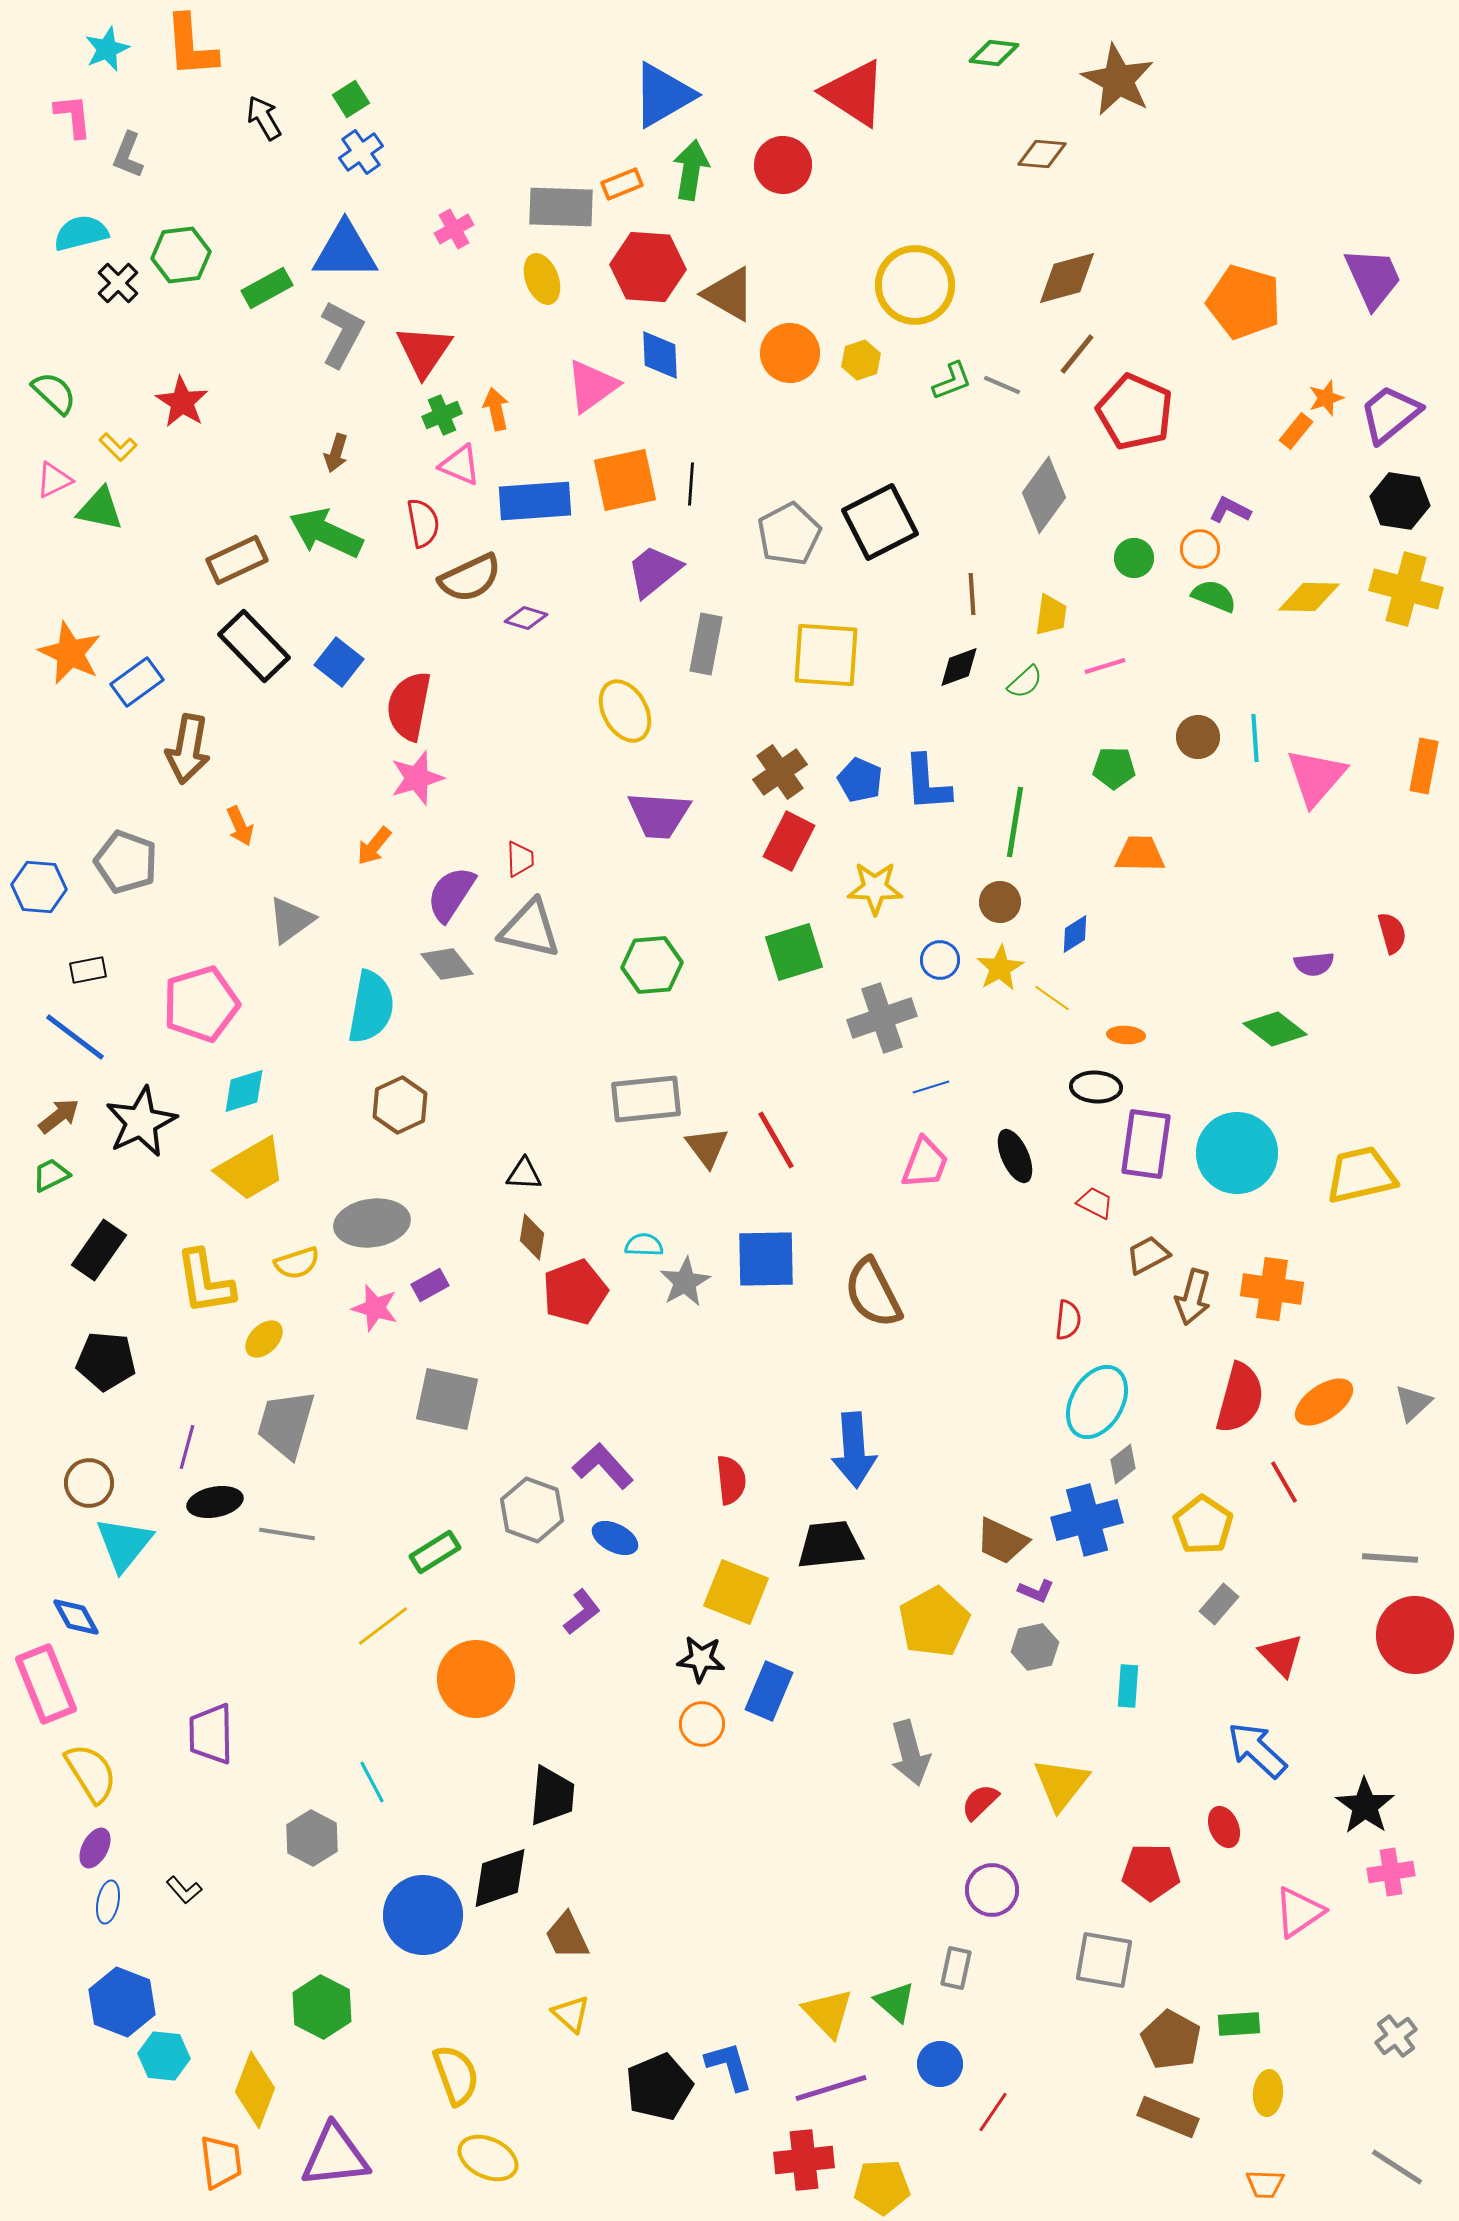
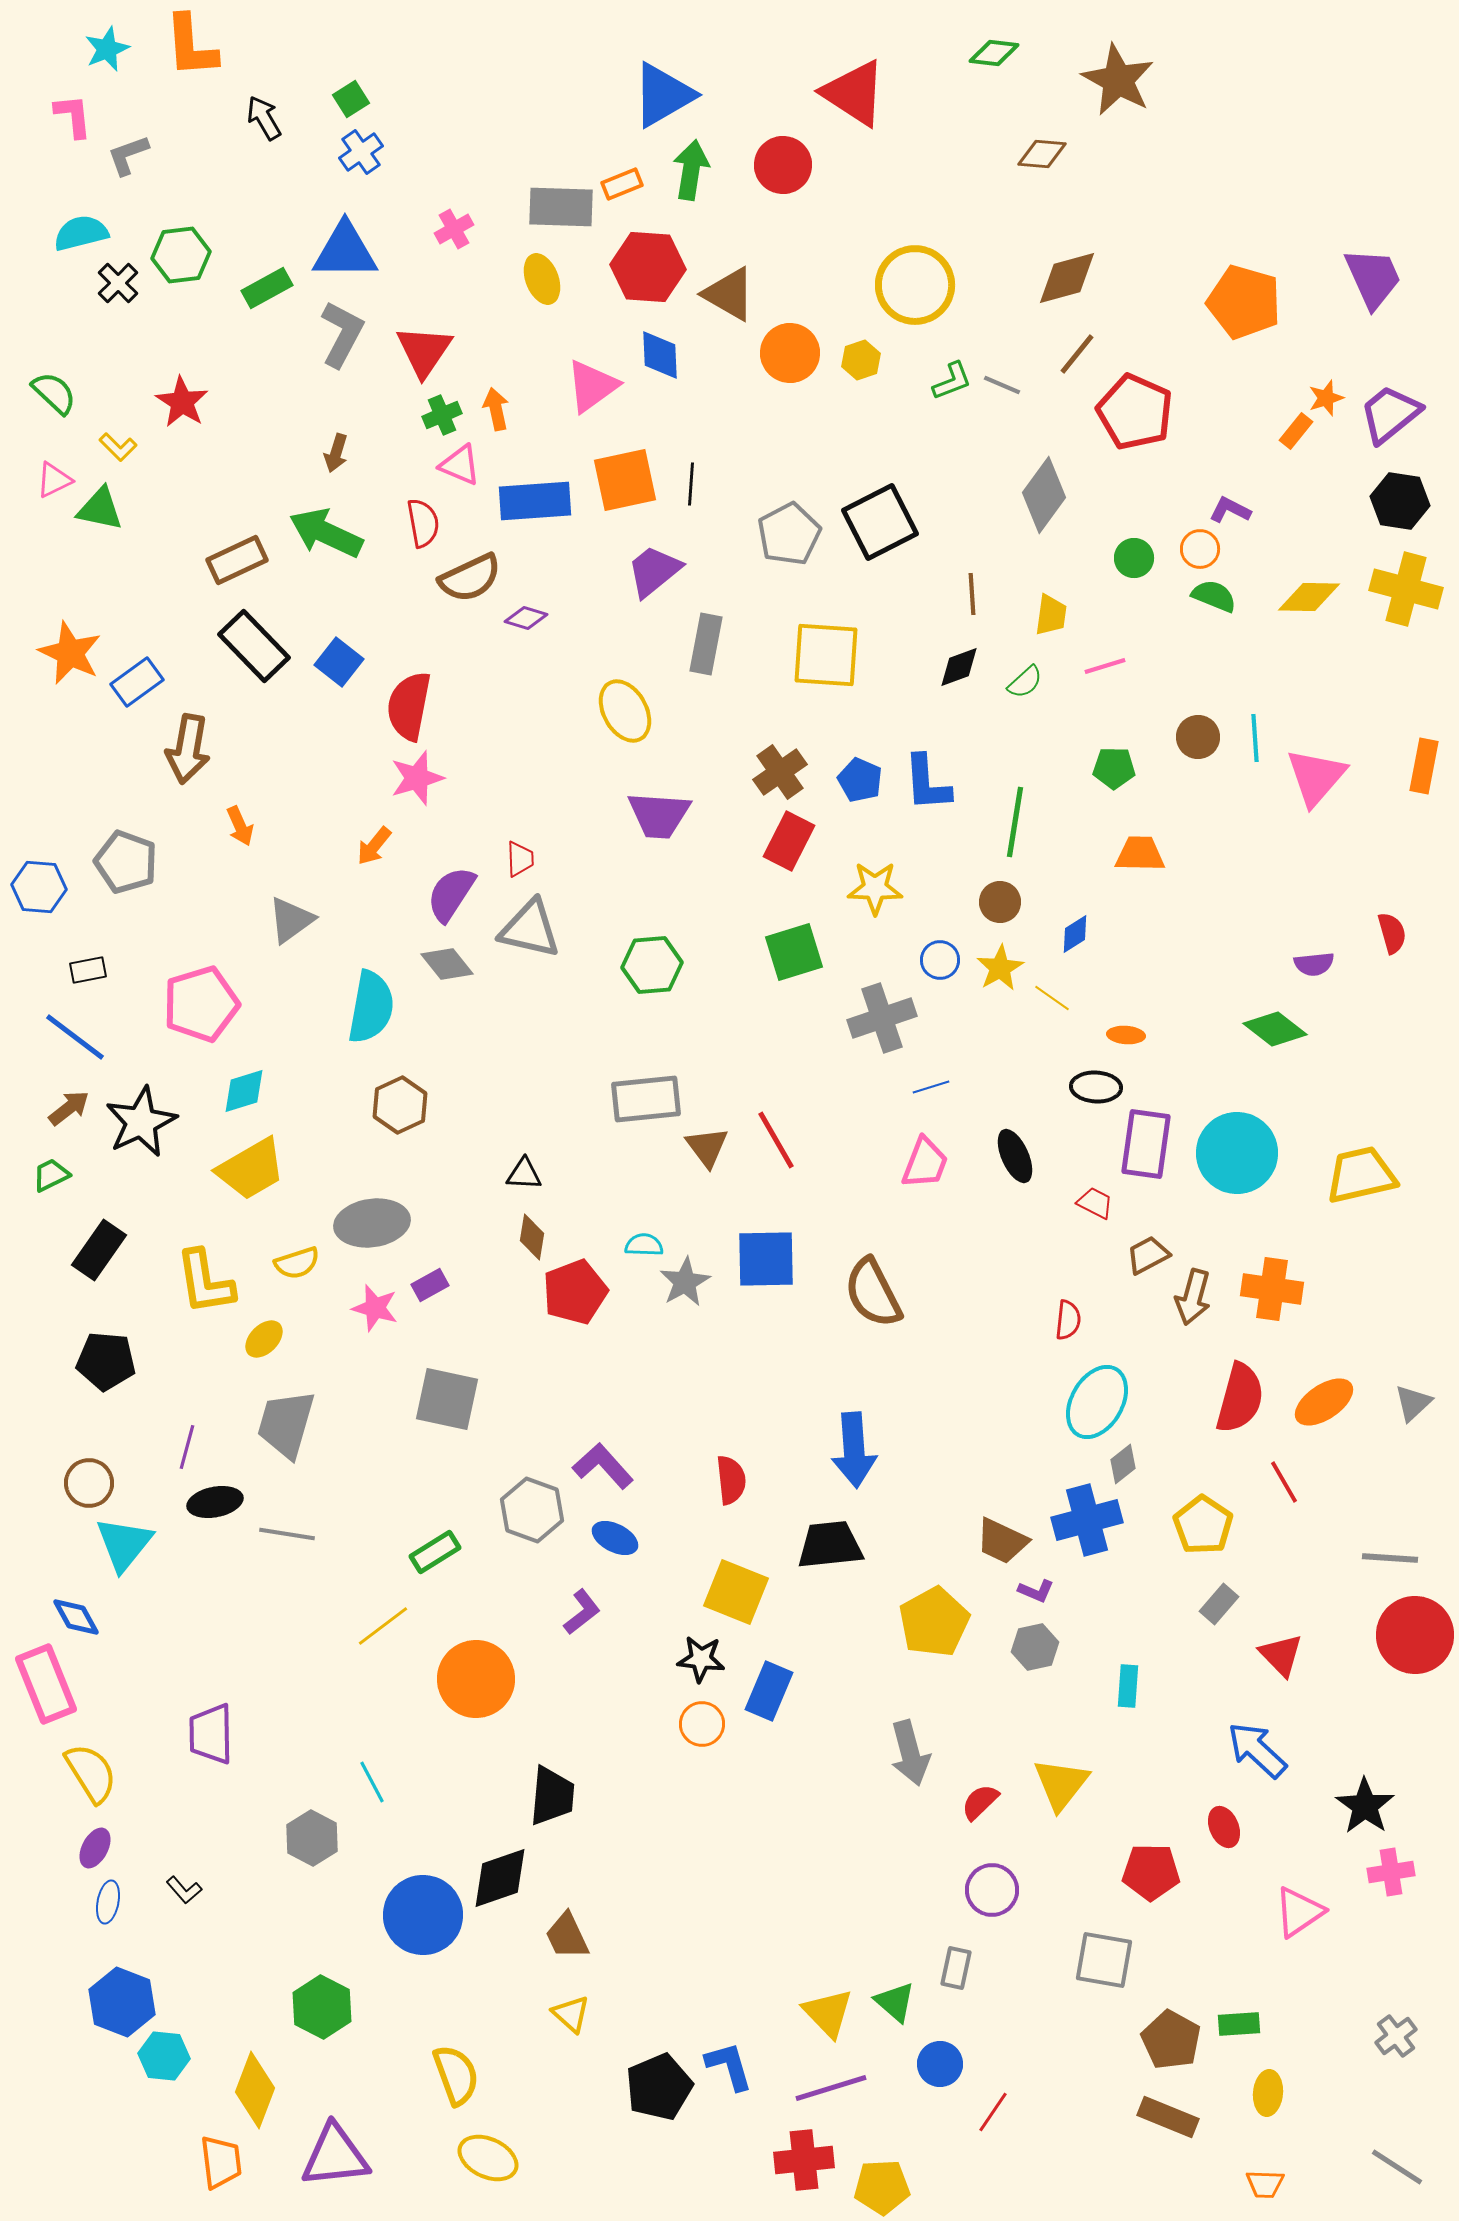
gray L-shape at (128, 155): rotated 48 degrees clockwise
brown arrow at (59, 1116): moved 10 px right, 8 px up
